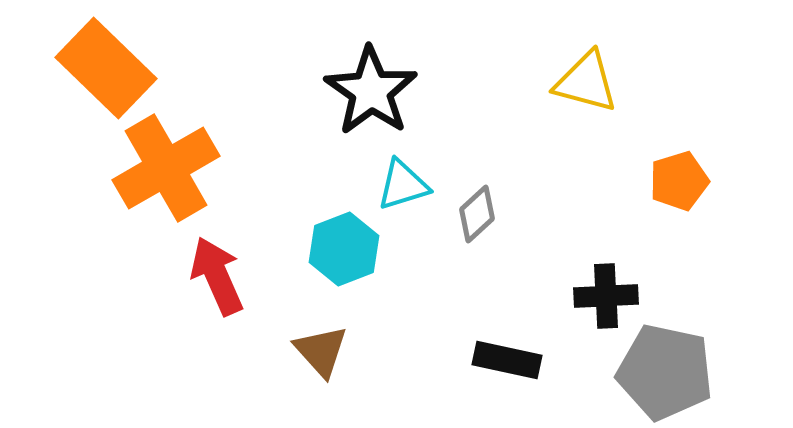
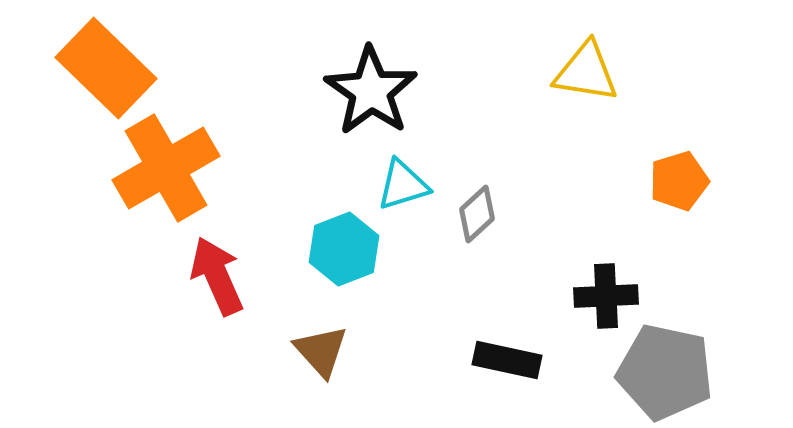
yellow triangle: moved 10 px up; rotated 6 degrees counterclockwise
